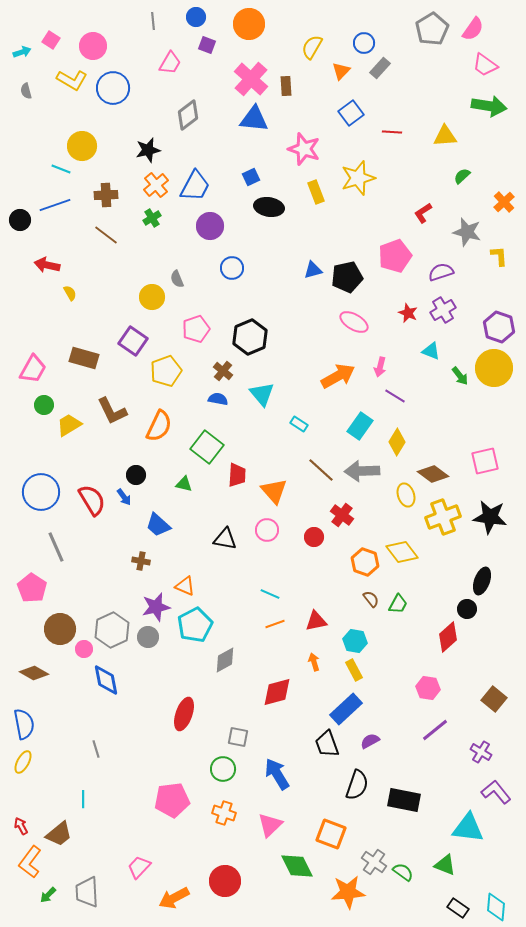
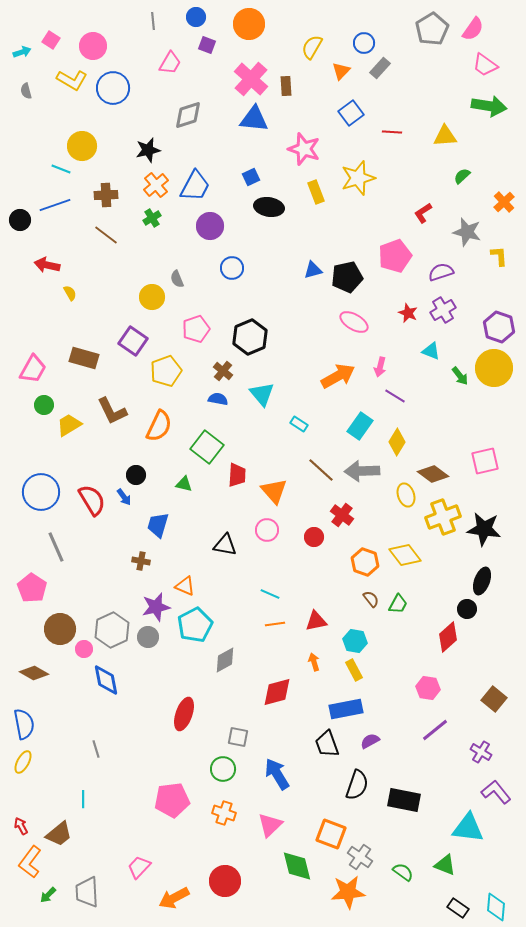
gray diamond at (188, 115): rotated 20 degrees clockwise
black star at (490, 517): moved 6 px left, 12 px down
blue trapezoid at (158, 525): rotated 64 degrees clockwise
black triangle at (225, 539): moved 6 px down
yellow diamond at (402, 552): moved 3 px right, 3 px down
orange line at (275, 624): rotated 12 degrees clockwise
blue rectangle at (346, 709): rotated 32 degrees clockwise
gray cross at (374, 862): moved 14 px left, 5 px up
green diamond at (297, 866): rotated 12 degrees clockwise
